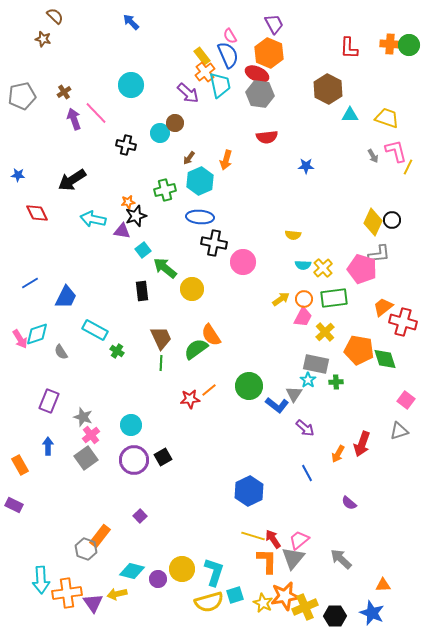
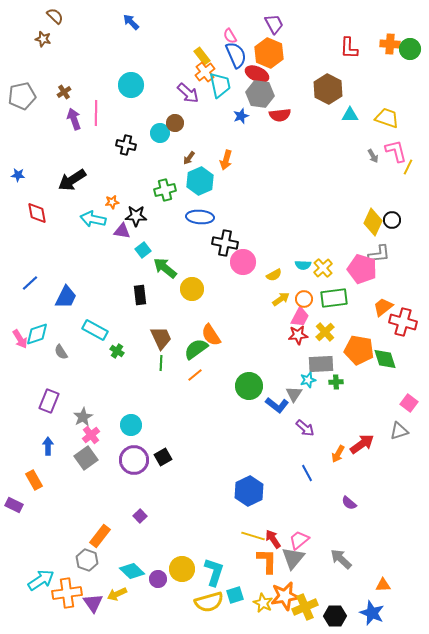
green circle at (409, 45): moved 1 px right, 4 px down
blue semicircle at (228, 55): moved 8 px right
pink line at (96, 113): rotated 45 degrees clockwise
red semicircle at (267, 137): moved 13 px right, 22 px up
blue star at (306, 166): moved 65 px left, 50 px up; rotated 21 degrees counterclockwise
orange star at (128, 202): moved 16 px left
red diamond at (37, 213): rotated 15 degrees clockwise
black star at (136, 216): rotated 20 degrees clockwise
yellow semicircle at (293, 235): moved 19 px left, 40 px down; rotated 35 degrees counterclockwise
black cross at (214, 243): moved 11 px right
blue line at (30, 283): rotated 12 degrees counterclockwise
black rectangle at (142, 291): moved 2 px left, 4 px down
pink trapezoid at (303, 317): moved 3 px left
gray rectangle at (316, 364): moved 5 px right; rotated 15 degrees counterclockwise
cyan star at (308, 380): rotated 21 degrees clockwise
orange line at (209, 390): moved 14 px left, 15 px up
red star at (190, 399): moved 108 px right, 64 px up
pink square at (406, 400): moved 3 px right, 3 px down
gray star at (83, 417): rotated 24 degrees clockwise
red arrow at (362, 444): rotated 145 degrees counterclockwise
orange rectangle at (20, 465): moved 14 px right, 15 px down
gray hexagon at (86, 549): moved 1 px right, 11 px down
cyan diamond at (132, 571): rotated 30 degrees clockwise
cyan arrow at (41, 580): rotated 120 degrees counterclockwise
yellow arrow at (117, 594): rotated 12 degrees counterclockwise
